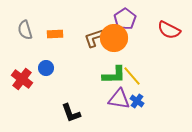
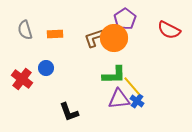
yellow line: moved 10 px down
purple triangle: rotated 15 degrees counterclockwise
black L-shape: moved 2 px left, 1 px up
